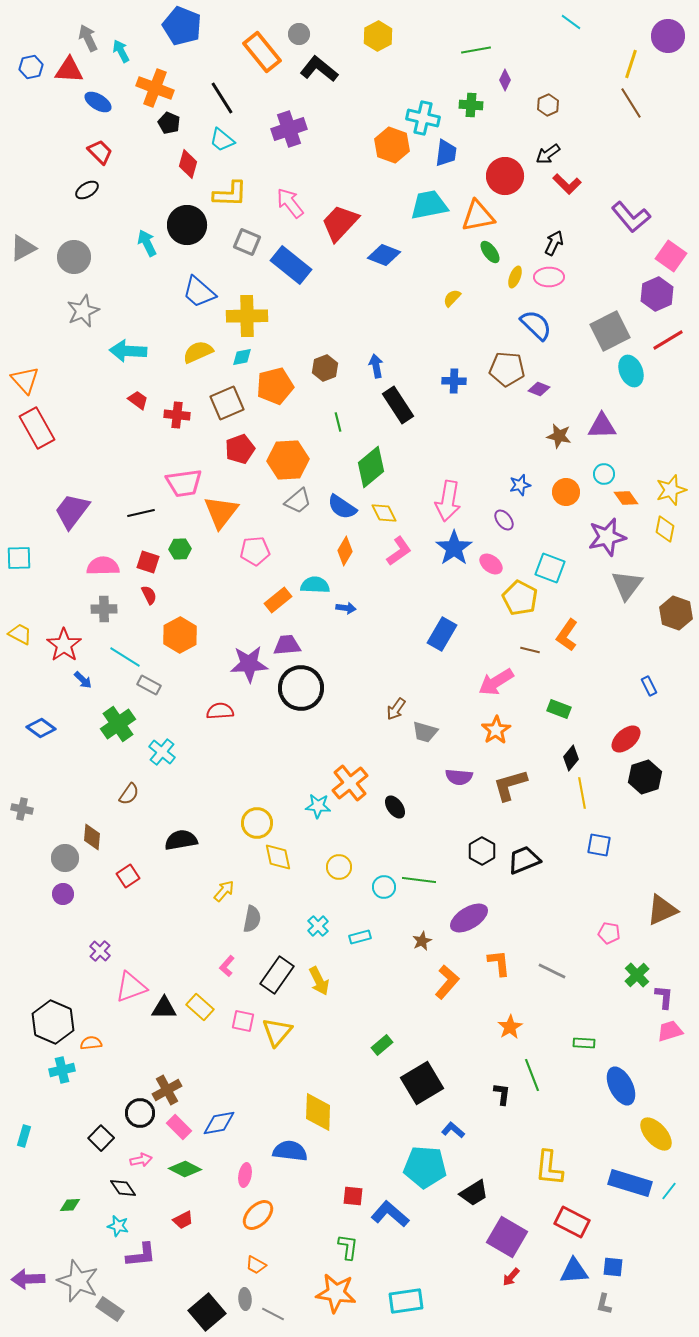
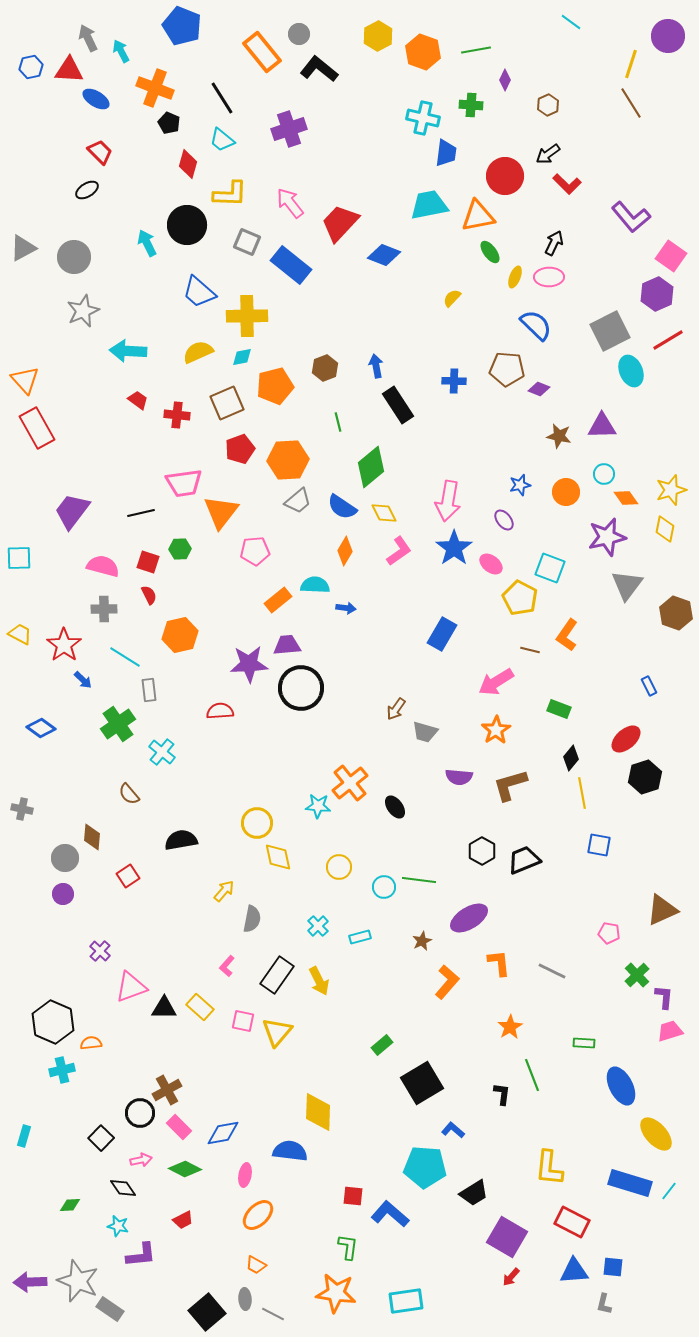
blue ellipse at (98, 102): moved 2 px left, 3 px up
orange hexagon at (392, 145): moved 31 px right, 93 px up
pink semicircle at (103, 566): rotated 16 degrees clockwise
orange hexagon at (180, 635): rotated 16 degrees clockwise
gray rectangle at (149, 685): moved 5 px down; rotated 55 degrees clockwise
brown semicircle at (129, 794): rotated 105 degrees clockwise
blue diamond at (219, 1123): moved 4 px right, 10 px down
purple arrow at (28, 1279): moved 2 px right, 3 px down
